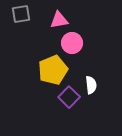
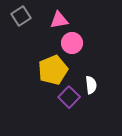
gray square: moved 2 px down; rotated 24 degrees counterclockwise
